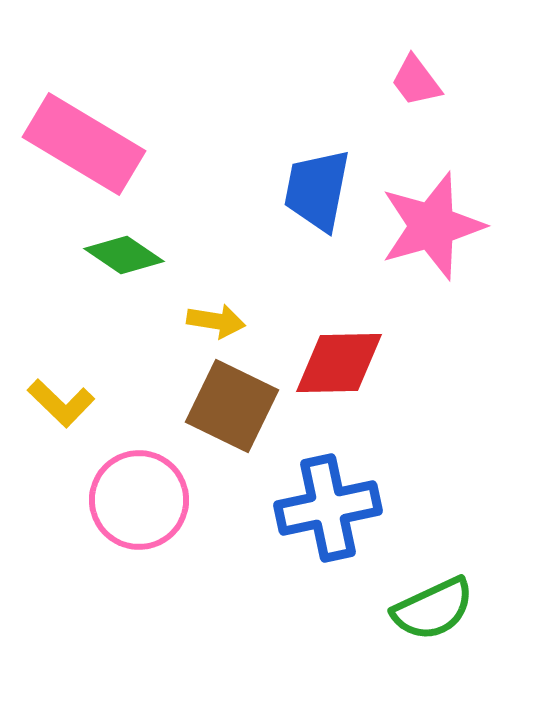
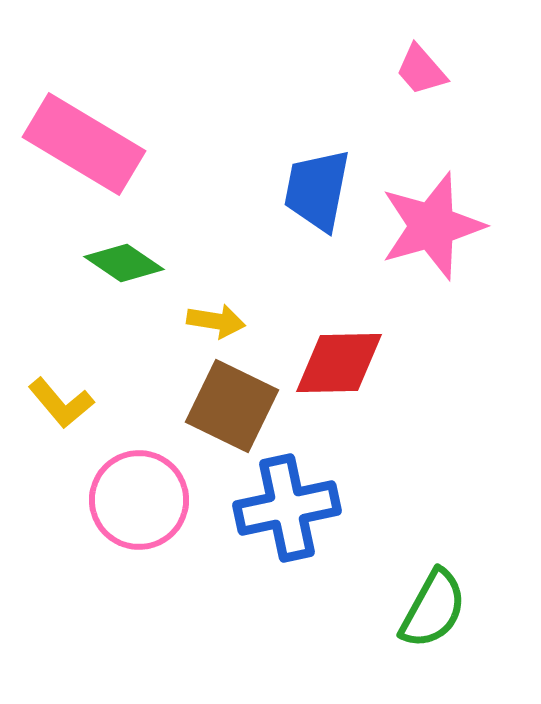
pink trapezoid: moved 5 px right, 11 px up; rotated 4 degrees counterclockwise
green diamond: moved 8 px down
yellow L-shape: rotated 6 degrees clockwise
blue cross: moved 41 px left
green semicircle: rotated 36 degrees counterclockwise
